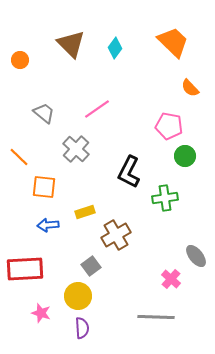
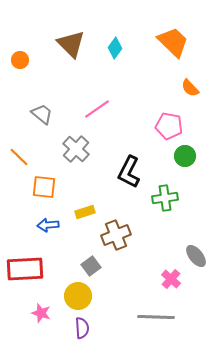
gray trapezoid: moved 2 px left, 1 px down
brown cross: rotated 8 degrees clockwise
